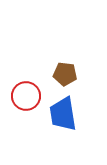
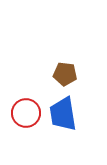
red circle: moved 17 px down
